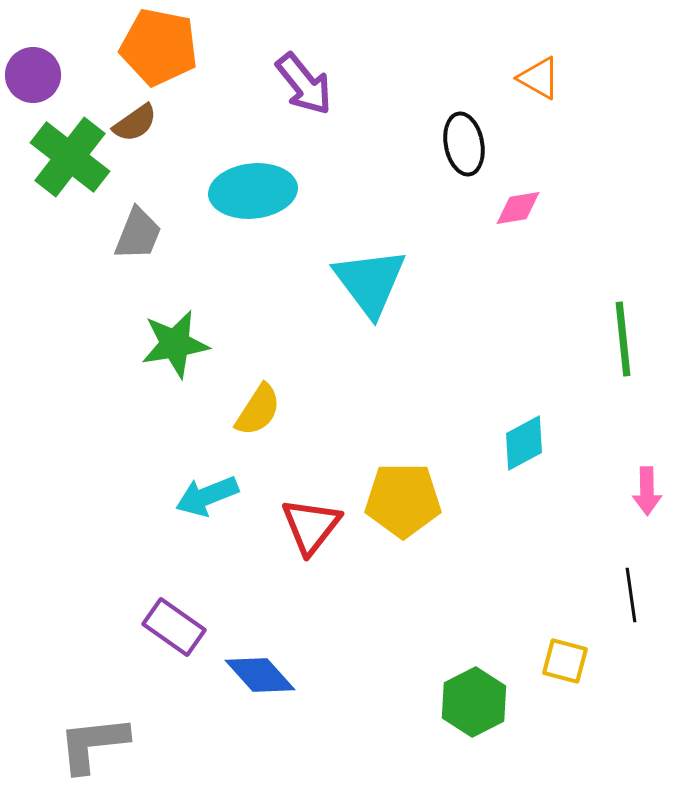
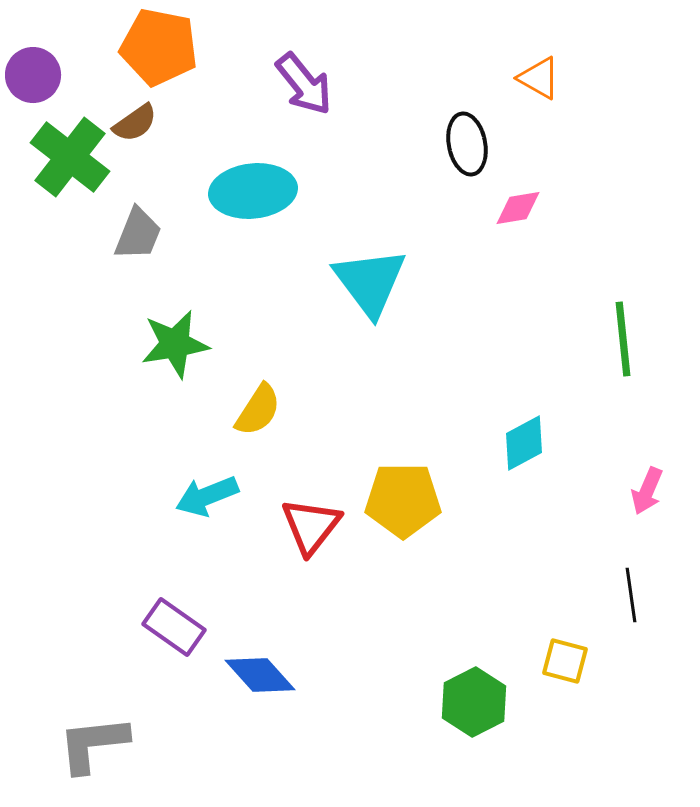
black ellipse: moved 3 px right
pink arrow: rotated 24 degrees clockwise
